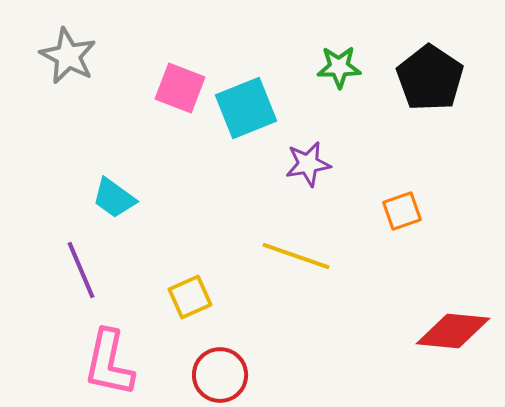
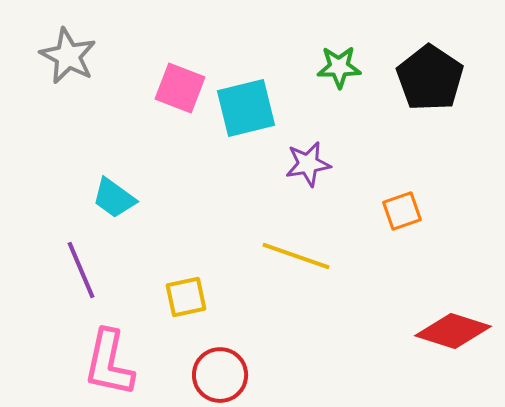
cyan square: rotated 8 degrees clockwise
yellow square: moved 4 px left; rotated 12 degrees clockwise
red diamond: rotated 12 degrees clockwise
